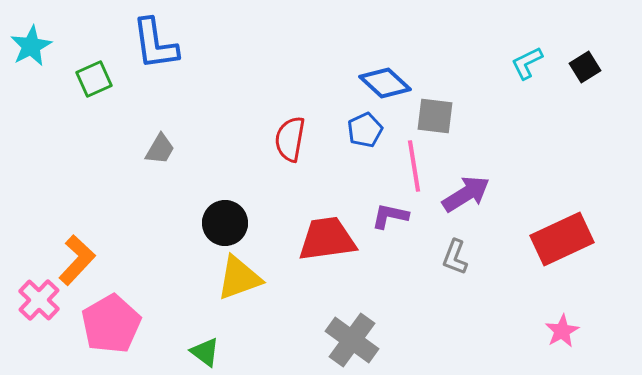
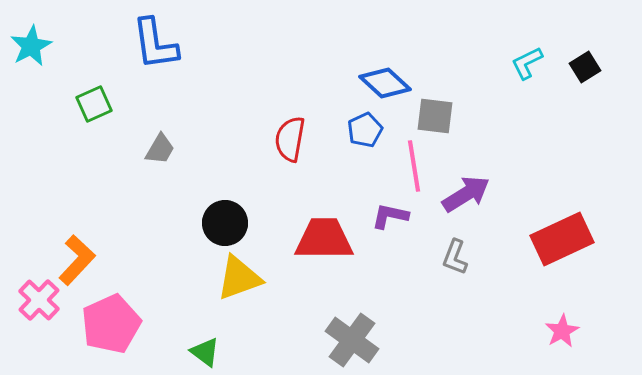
green square: moved 25 px down
red trapezoid: moved 3 px left; rotated 8 degrees clockwise
pink pentagon: rotated 6 degrees clockwise
